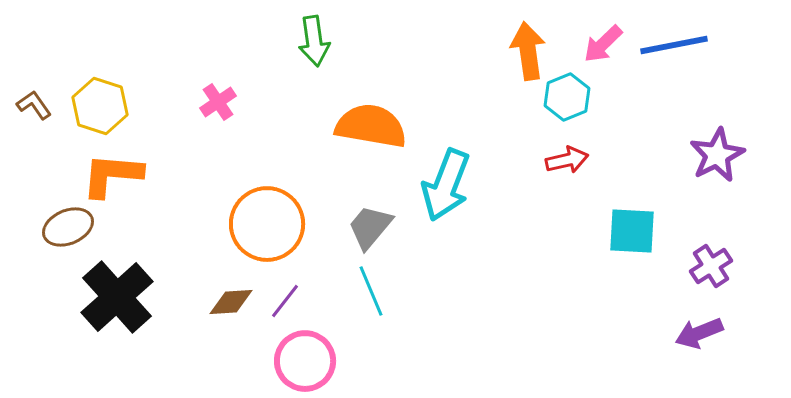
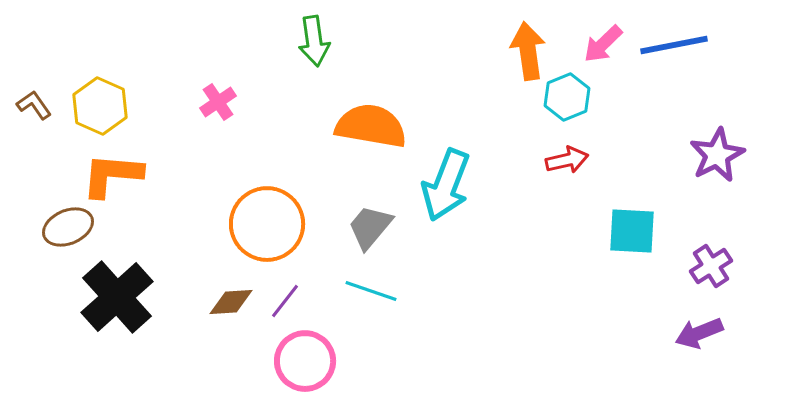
yellow hexagon: rotated 6 degrees clockwise
cyan line: rotated 48 degrees counterclockwise
